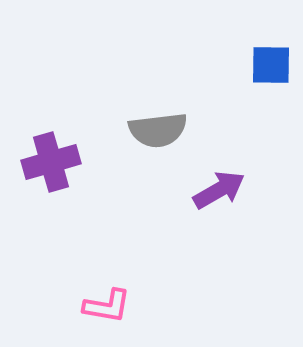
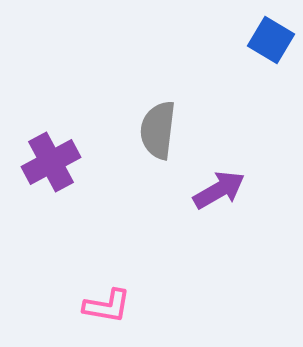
blue square: moved 25 px up; rotated 30 degrees clockwise
gray semicircle: rotated 104 degrees clockwise
purple cross: rotated 12 degrees counterclockwise
